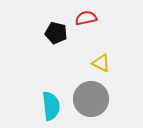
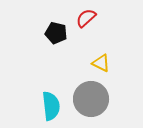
red semicircle: rotated 30 degrees counterclockwise
